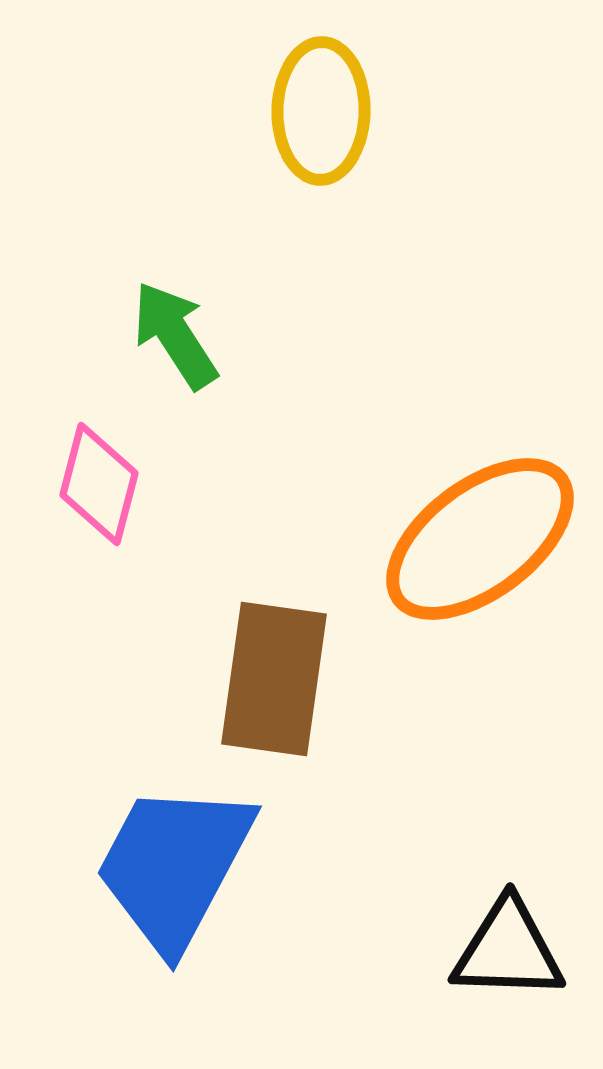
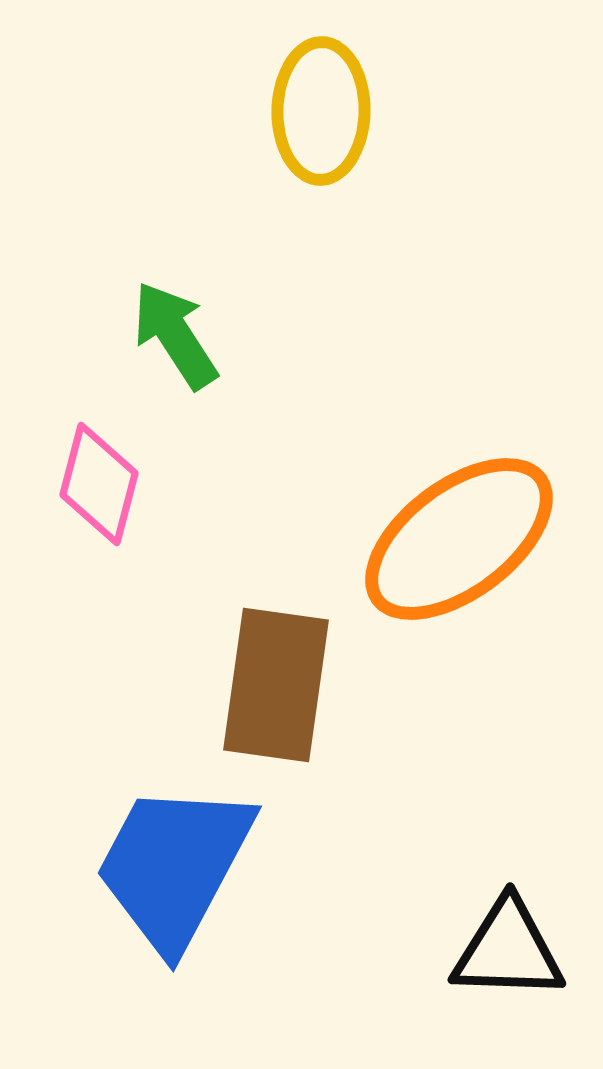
orange ellipse: moved 21 px left
brown rectangle: moved 2 px right, 6 px down
